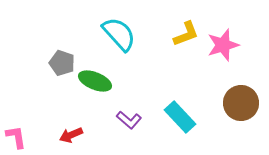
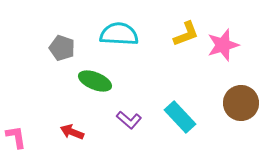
cyan semicircle: rotated 45 degrees counterclockwise
gray pentagon: moved 15 px up
red arrow: moved 1 px right, 3 px up; rotated 45 degrees clockwise
